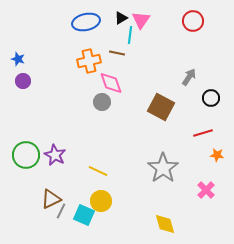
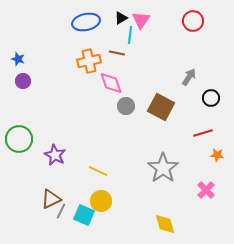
gray circle: moved 24 px right, 4 px down
green circle: moved 7 px left, 16 px up
